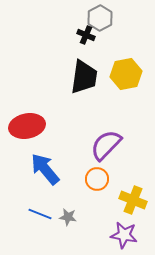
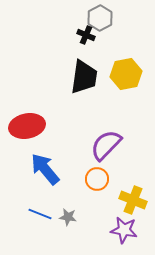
purple star: moved 5 px up
